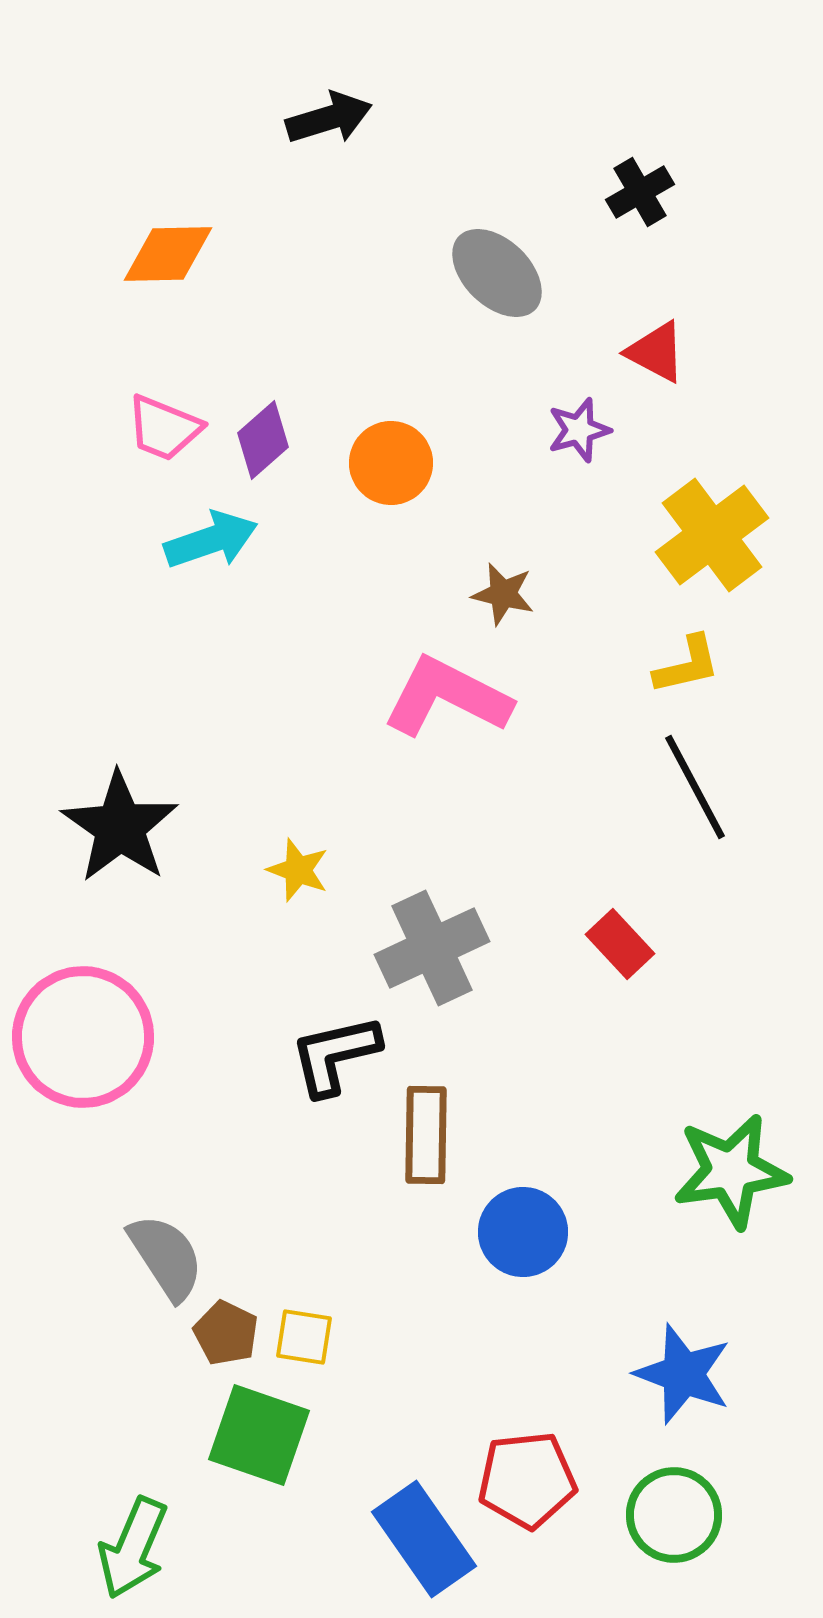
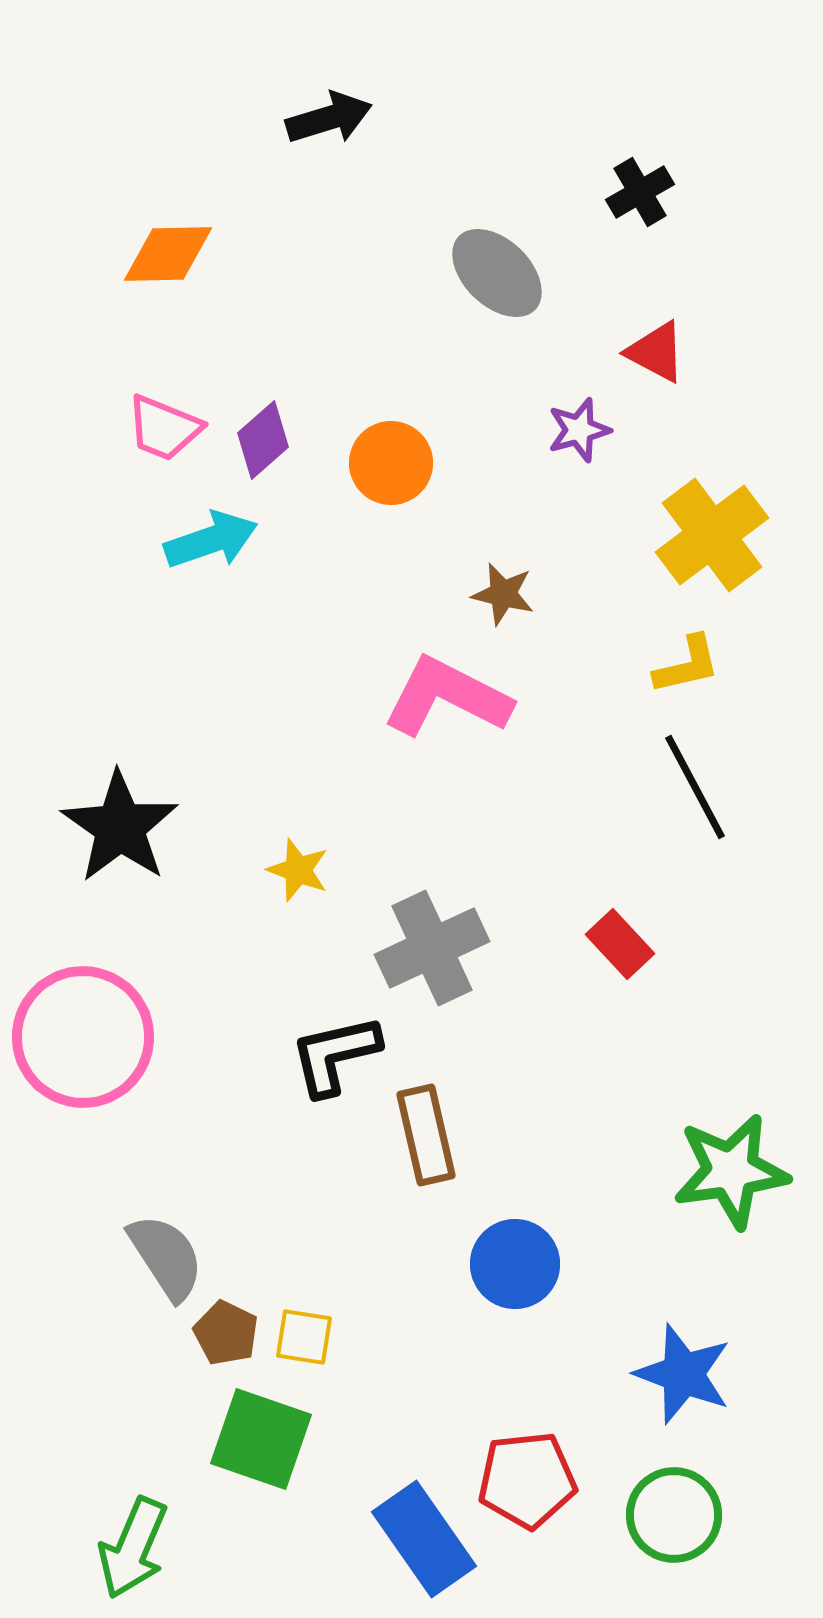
brown rectangle: rotated 14 degrees counterclockwise
blue circle: moved 8 px left, 32 px down
green square: moved 2 px right, 4 px down
